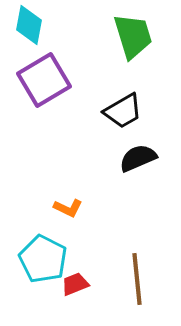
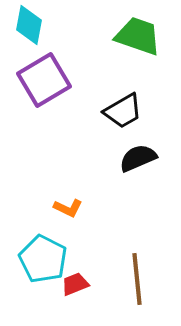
green trapezoid: moved 5 px right; rotated 54 degrees counterclockwise
